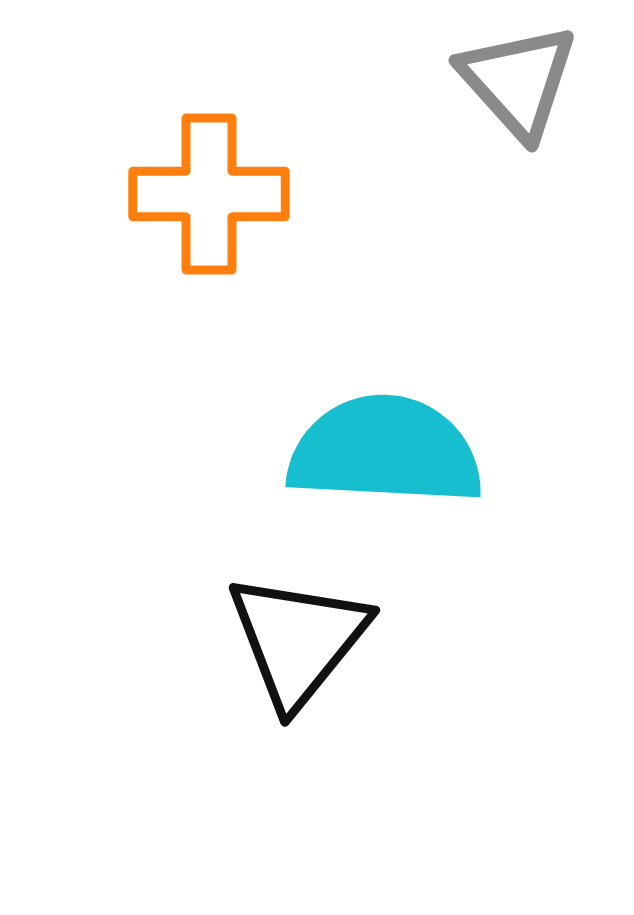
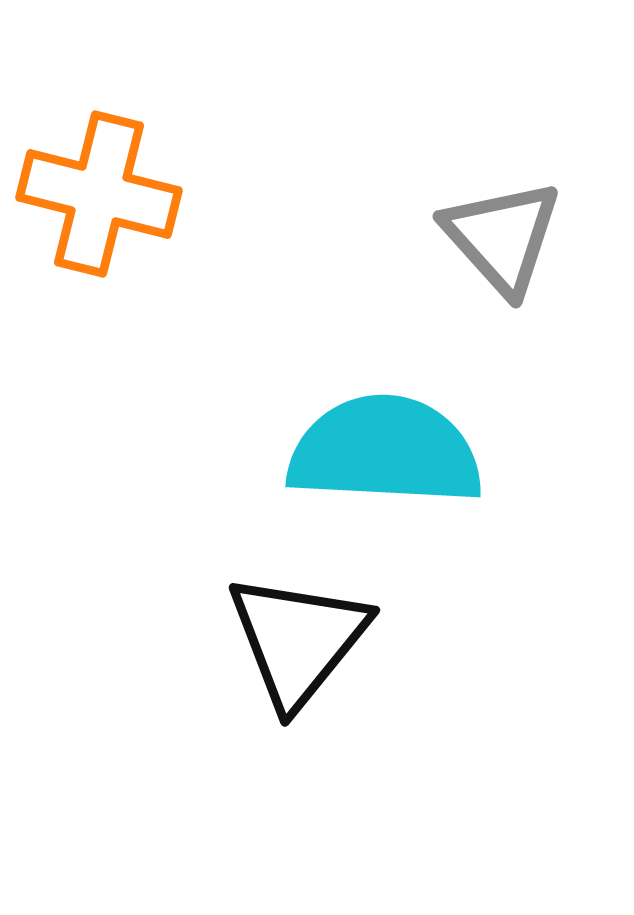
gray triangle: moved 16 px left, 156 px down
orange cross: moved 110 px left; rotated 14 degrees clockwise
